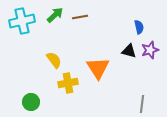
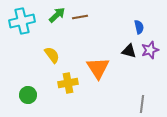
green arrow: moved 2 px right
yellow semicircle: moved 2 px left, 5 px up
green circle: moved 3 px left, 7 px up
